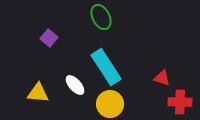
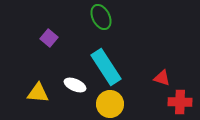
white ellipse: rotated 25 degrees counterclockwise
